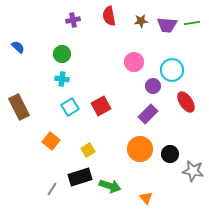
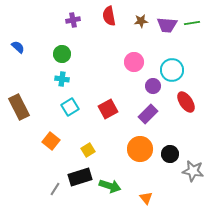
red square: moved 7 px right, 3 px down
gray line: moved 3 px right
